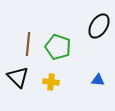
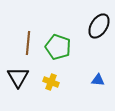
brown line: moved 1 px up
black triangle: rotated 15 degrees clockwise
yellow cross: rotated 14 degrees clockwise
